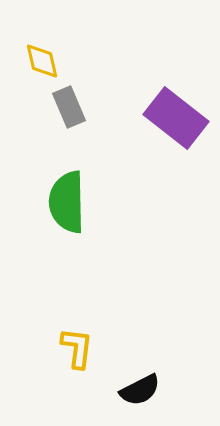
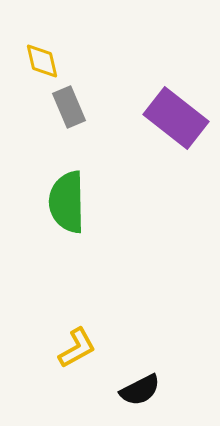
yellow L-shape: rotated 54 degrees clockwise
